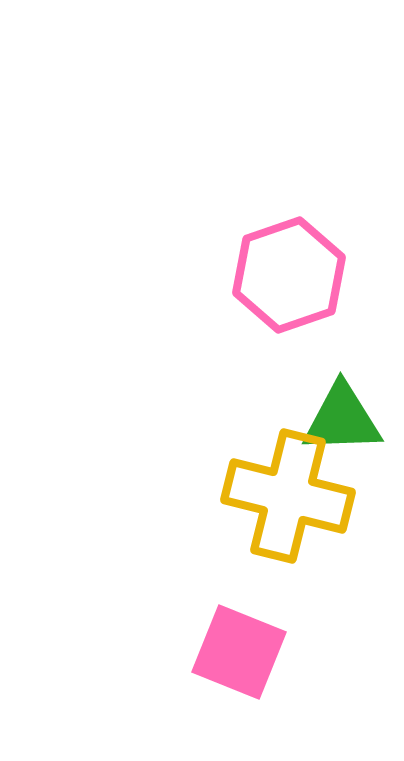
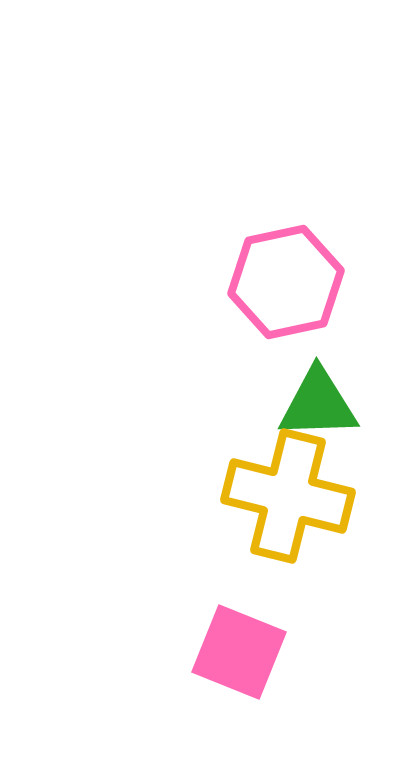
pink hexagon: moved 3 px left, 7 px down; rotated 7 degrees clockwise
green triangle: moved 24 px left, 15 px up
